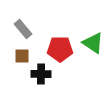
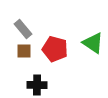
red pentagon: moved 5 px left; rotated 15 degrees clockwise
brown square: moved 2 px right, 5 px up
black cross: moved 4 px left, 11 px down
